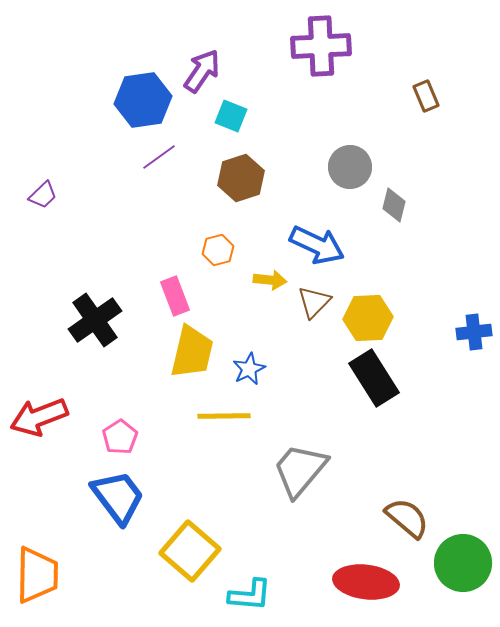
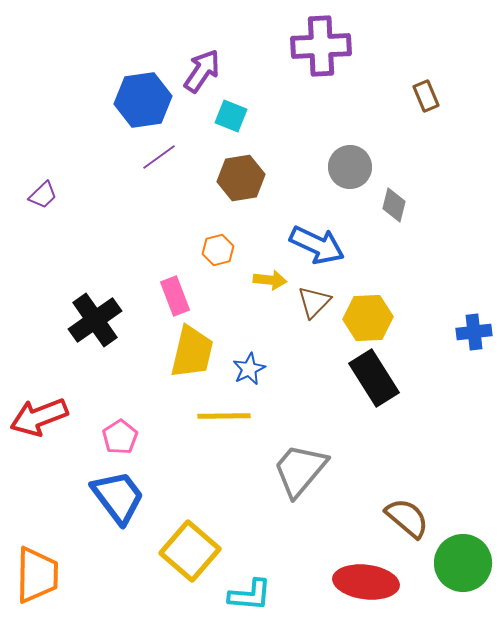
brown hexagon: rotated 9 degrees clockwise
